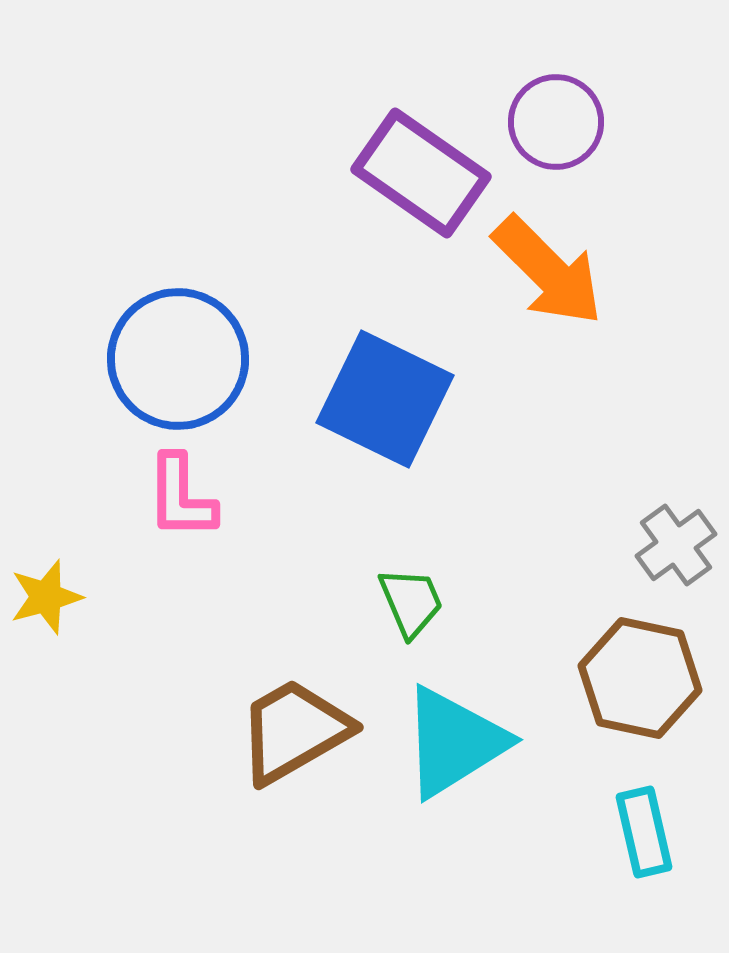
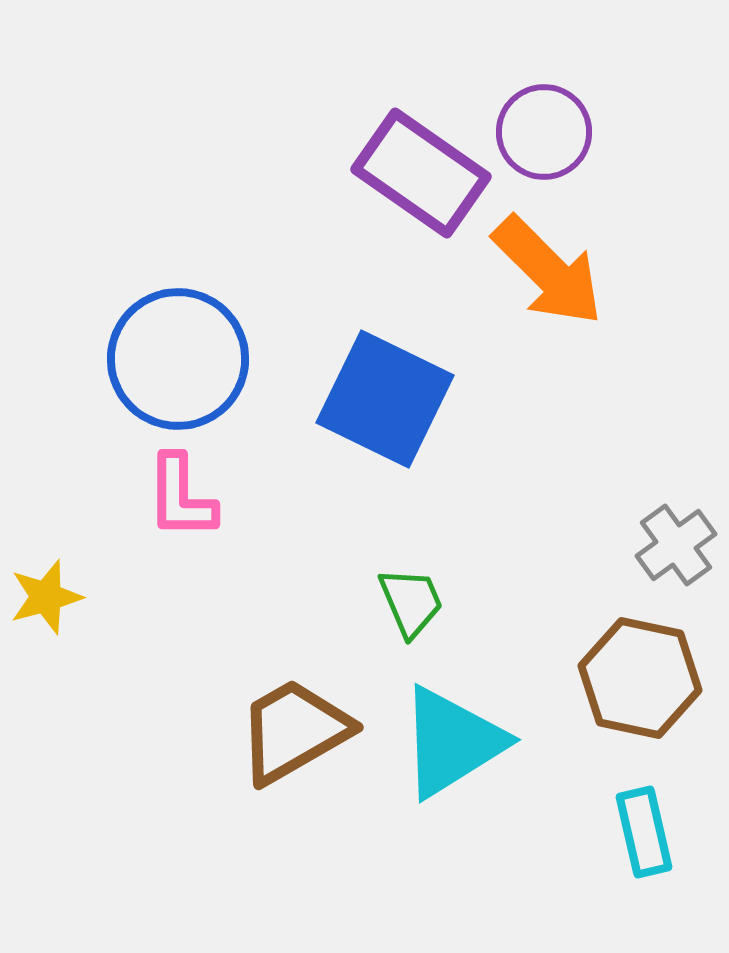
purple circle: moved 12 px left, 10 px down
cyan triangle: moved 2 px left
